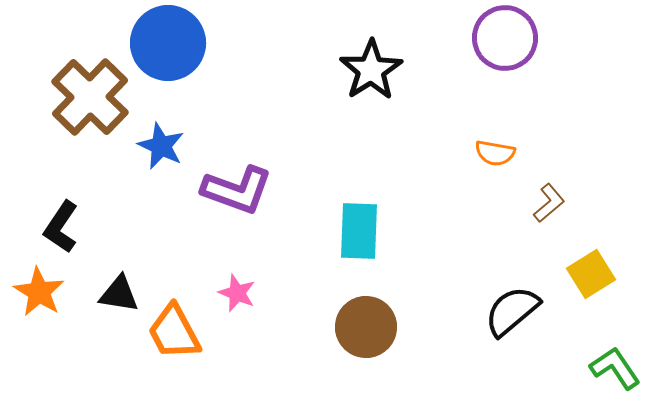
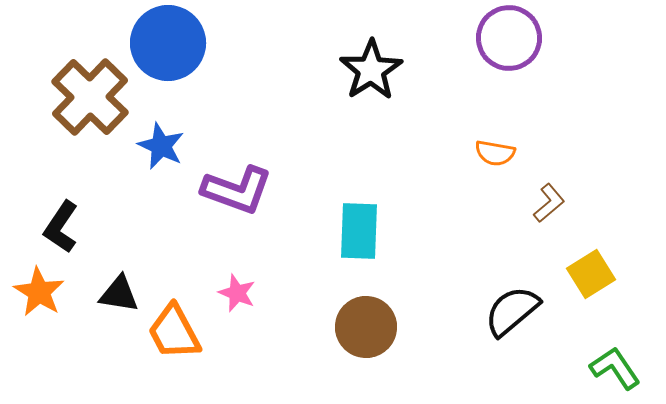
purple circle: moved 4 px right
